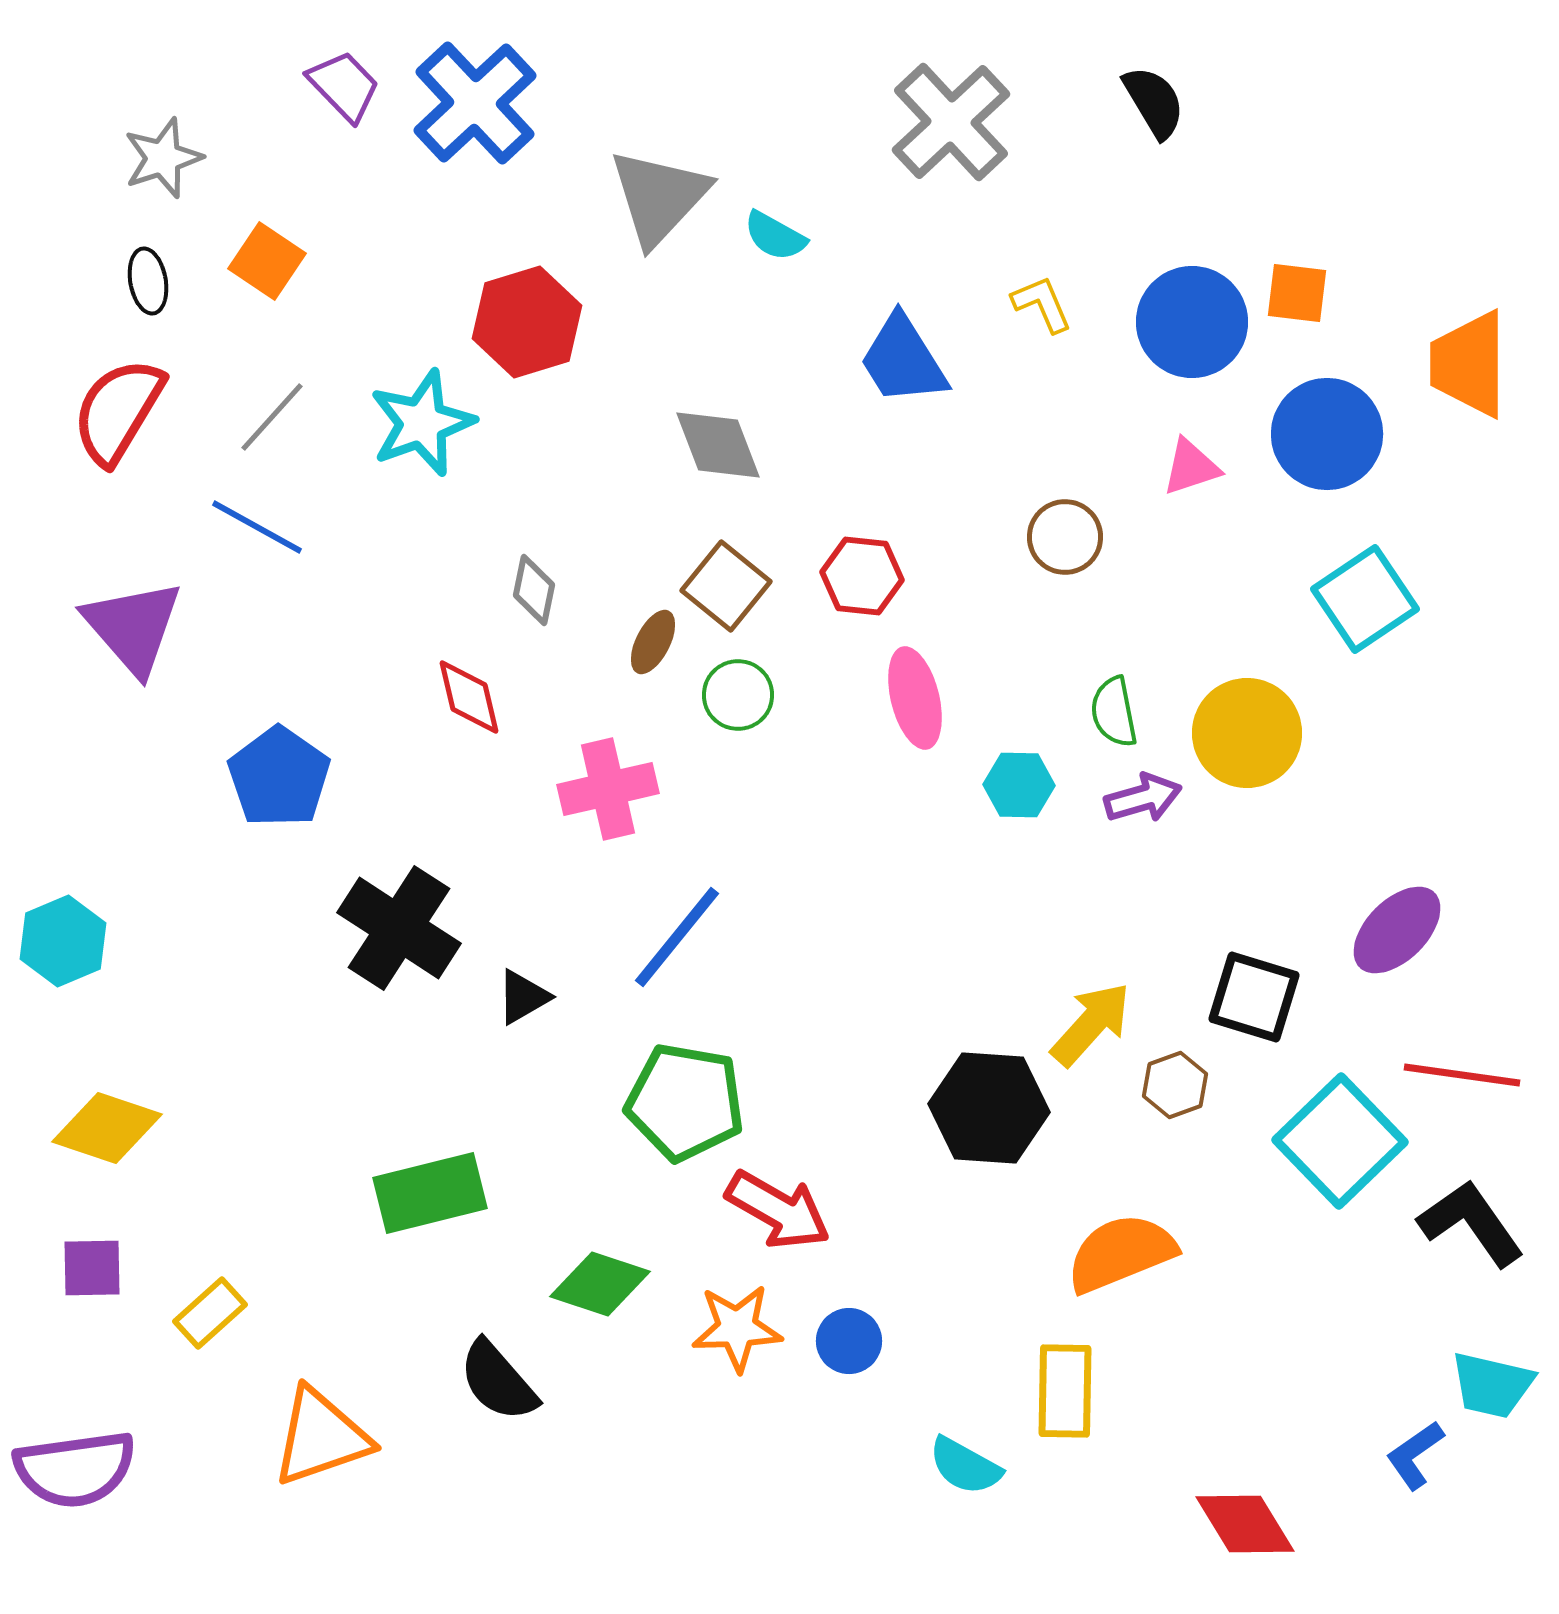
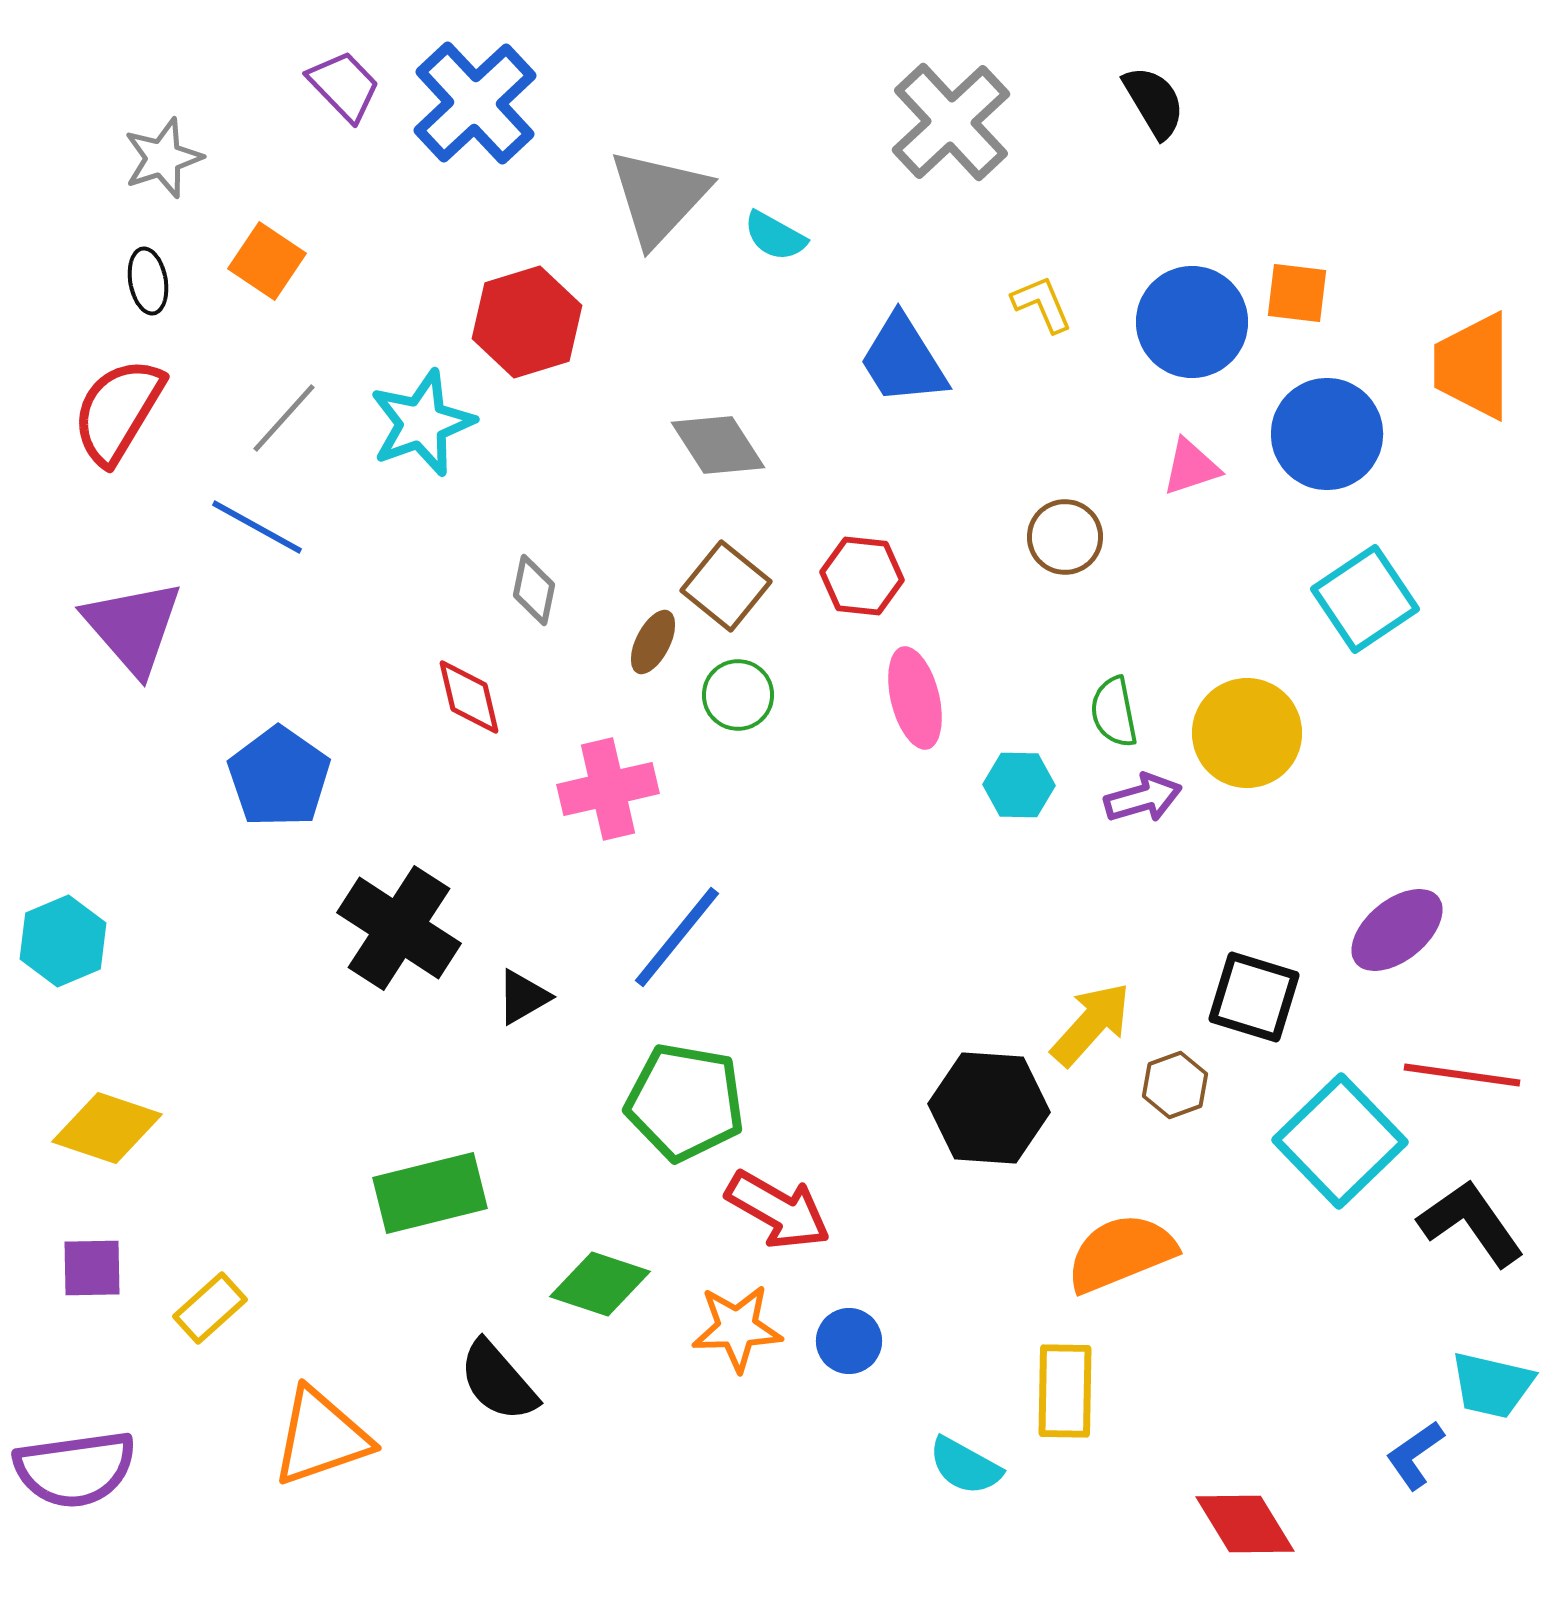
orange trapezoid at (1469, 364): moved 4 px right, 2 px down
gray line at (272, 417): moved 12 px right, 1 px down
gray diamond at (718, 445): rotated 12 degrees counterclockwise
purple ellipse at (1397, 930): rotated 6 degrees clockwise
yellow rectangle at (210, 1313): moved 5 px up
